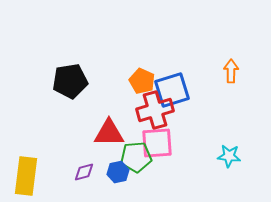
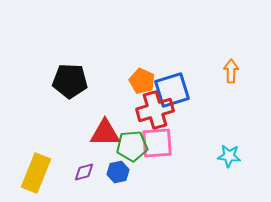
black pentagon: rotated 12 degrees clockwise
red triangle: moved 4 px left
green pentagon: moved 4 px left, 11 px up
yellow rectangle: moved 10 px right, 3 px up; rotated 15 degrees clockwise
